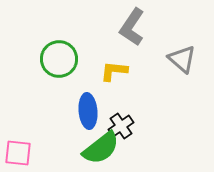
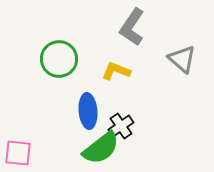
yellow L-shape: moved 2 px right; rotated 16 degrees clockwise
